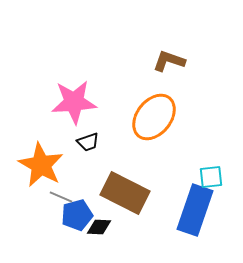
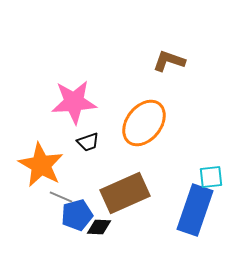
orange ellipse: moved 10 px left, 6 px down
brown rectangle: rotated 51 degrees counterclockwise
